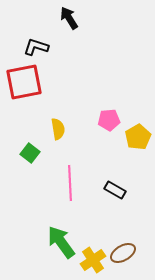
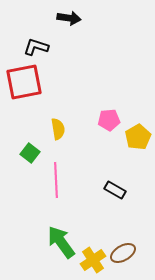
black arrow: rotated 130 degrees clockwise
pink line: moved 14 px left, 3 px up
